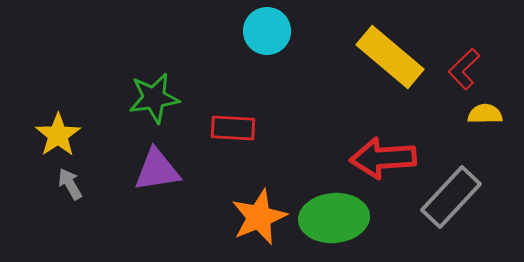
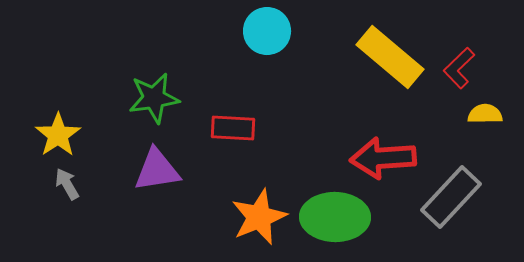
red L-shape: moved 5 px left, 1 px up
gray arrow: moved 3 px left
green ellipse: moved 1 px right, 1 px up; rotated 6 degrees clockwise
